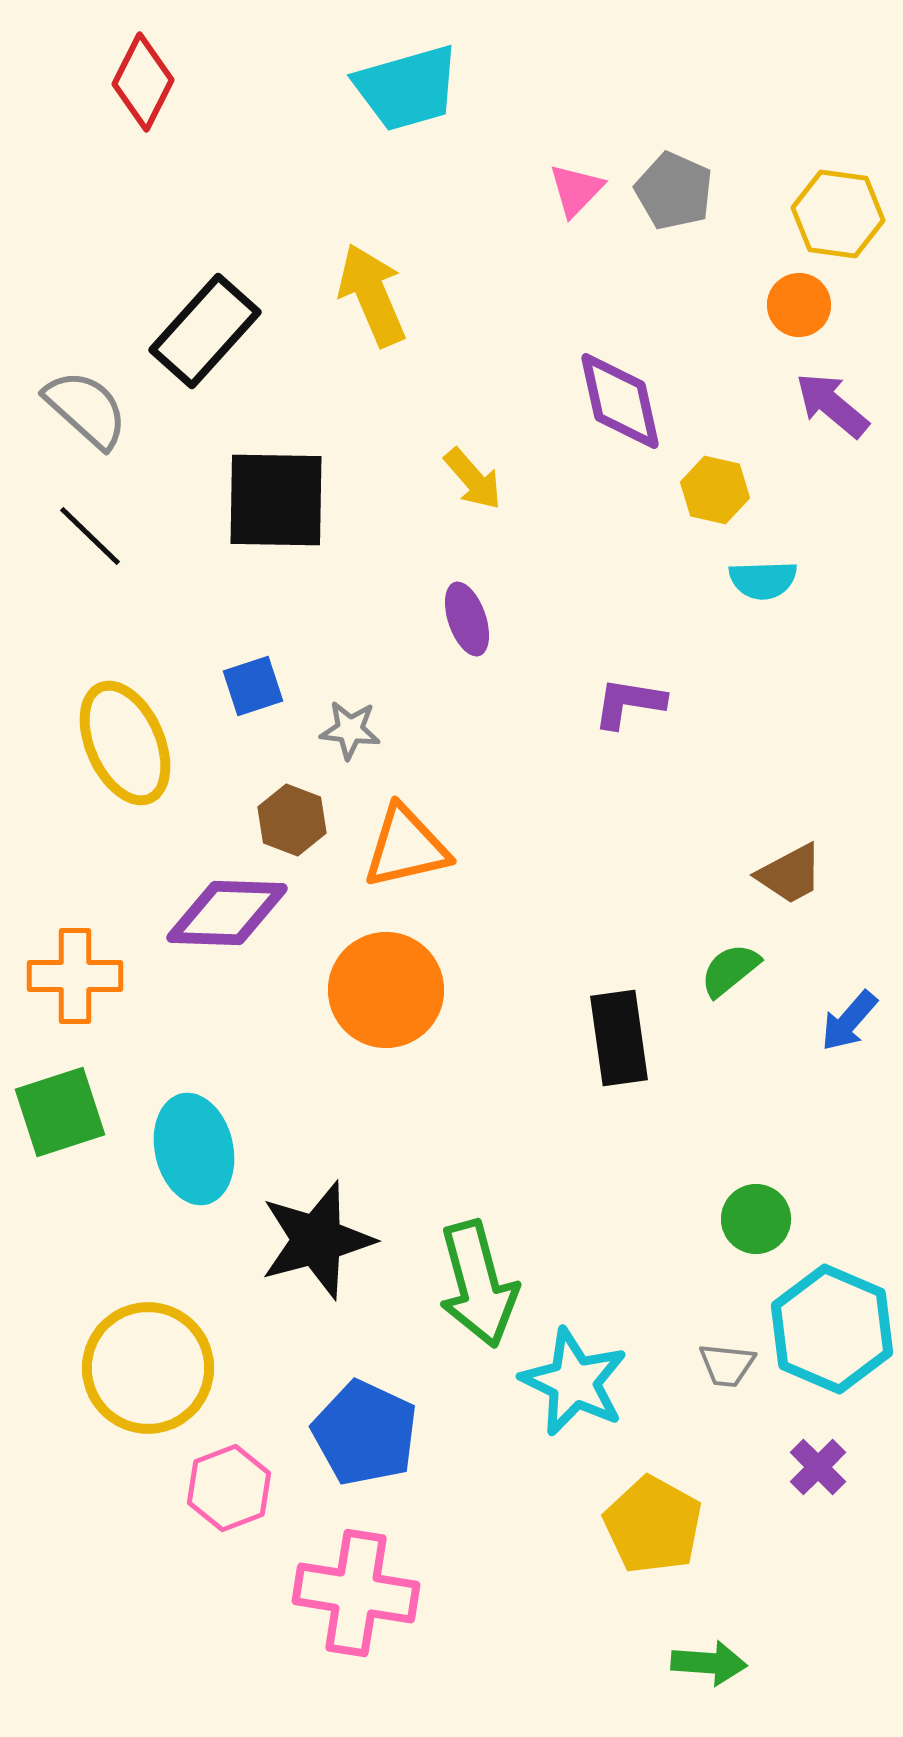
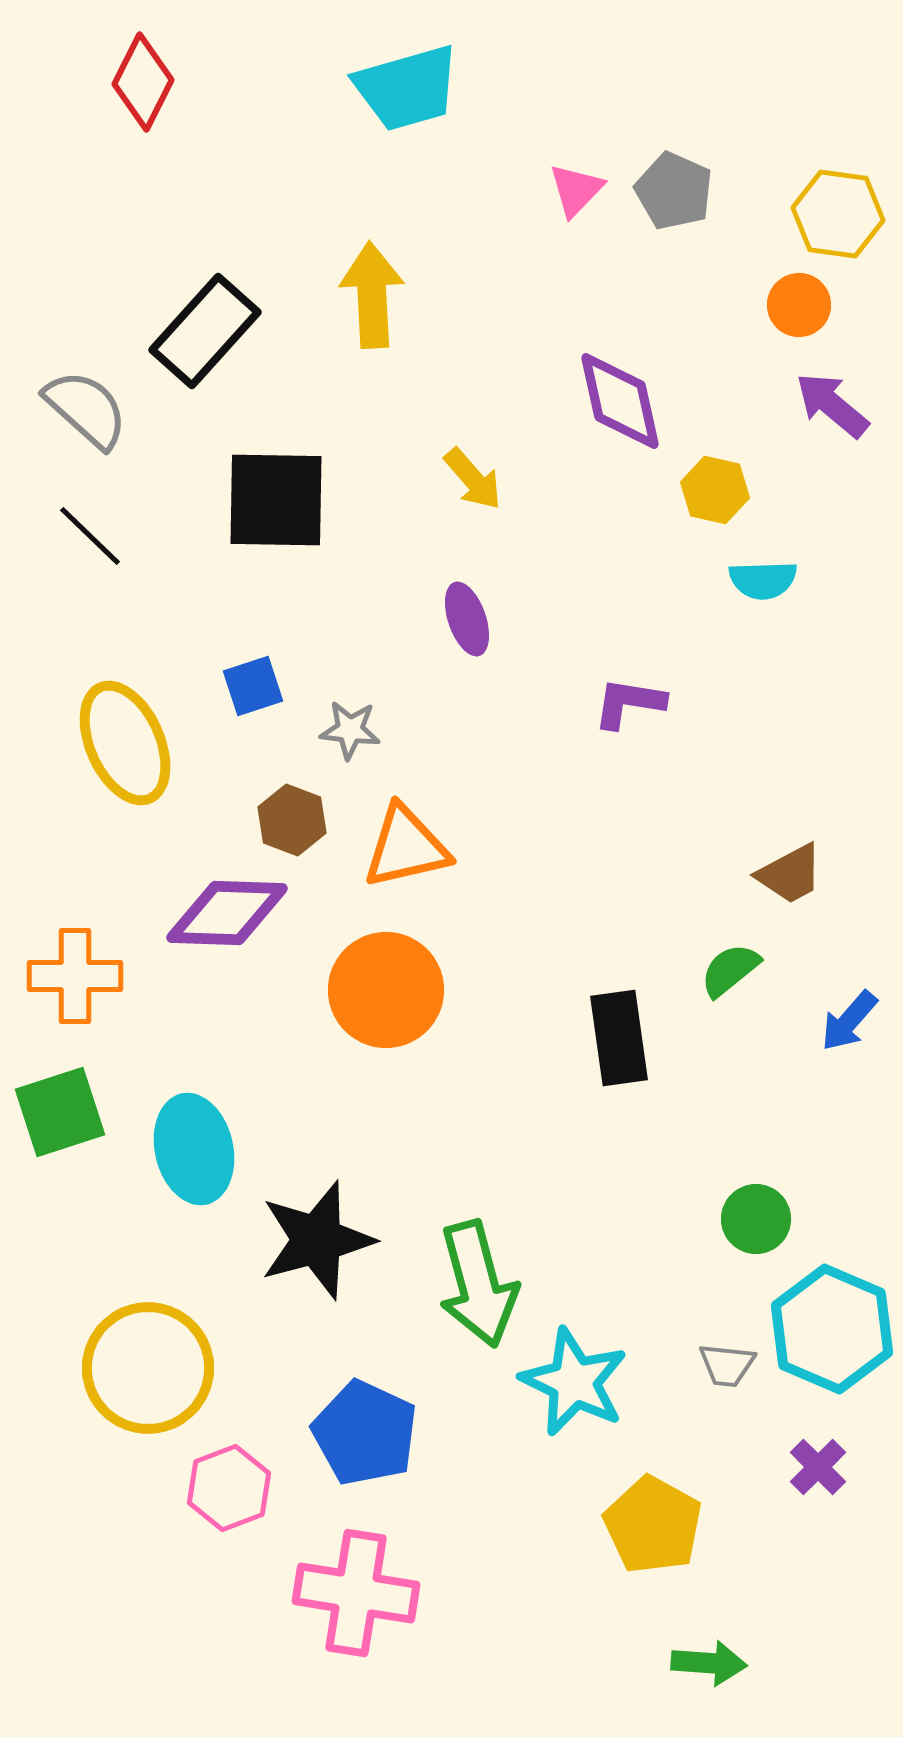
yellow arrow at (372, 295): rotated 20 degrees clockwise
